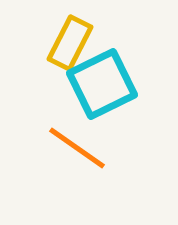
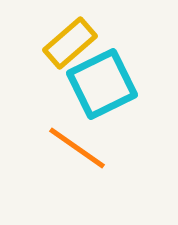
yellow rectangle: rotated 22 degrees clockwise
